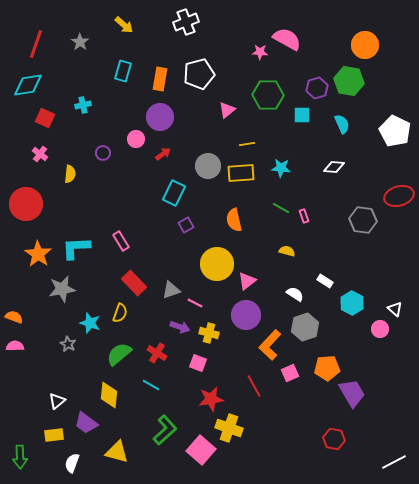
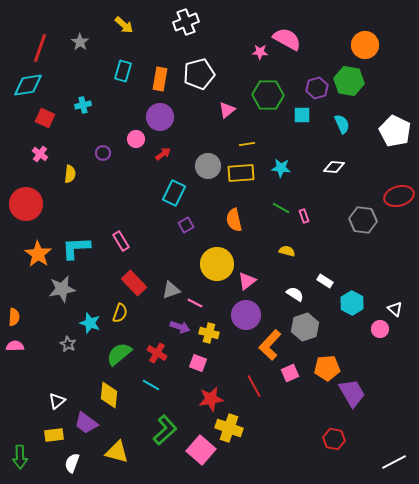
red line at (36, 44): moved 4 px right, 4 px down
orange semicircle at (14, 317): rotated 72 degrees clockwise
